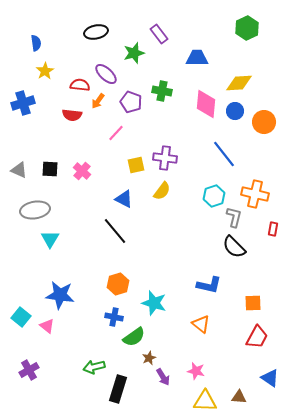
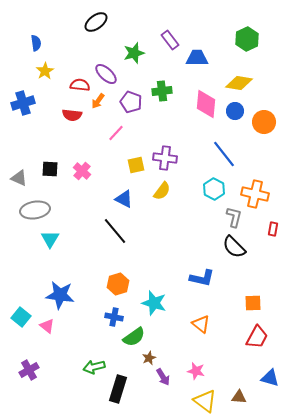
green hexagon at (247, 28): moved 11 px down
black ellipse at (96, 32): moved 10 px up; rotated 25 degrees counterclockwise
purple rectangle at (159, 34): moved 11 px right, 6 px down
yellow diamond at (239, 83): rotated 12 degrees clockwise
green cross at (162, 91): rotated 18 degrees counterclockwise
gray triangle at (19, 170): moved 8 px down
cyan hexagon at (214, 196): moved 7 px up; rotated 15 degrees counterclockwise
blue L-shape at (209, 285): moved 7 px left, 7 px up
blue triangle at (270, 378): rotated 18 degrees counterclockwise
yellow triangle at (205, 401): rotated 35 degrees clockwise
